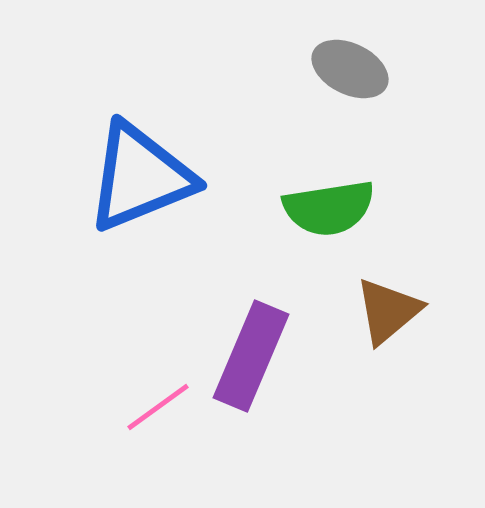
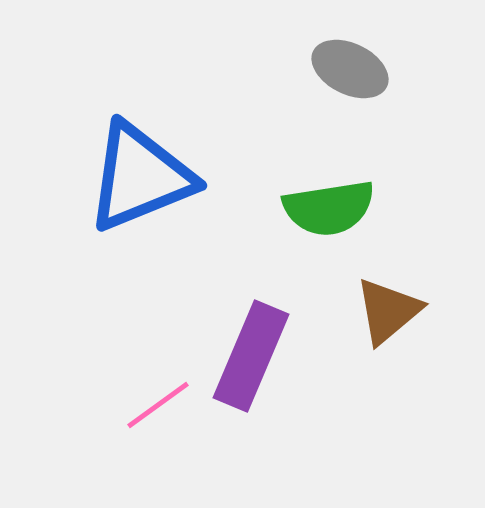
pink line: moved 2 px up
